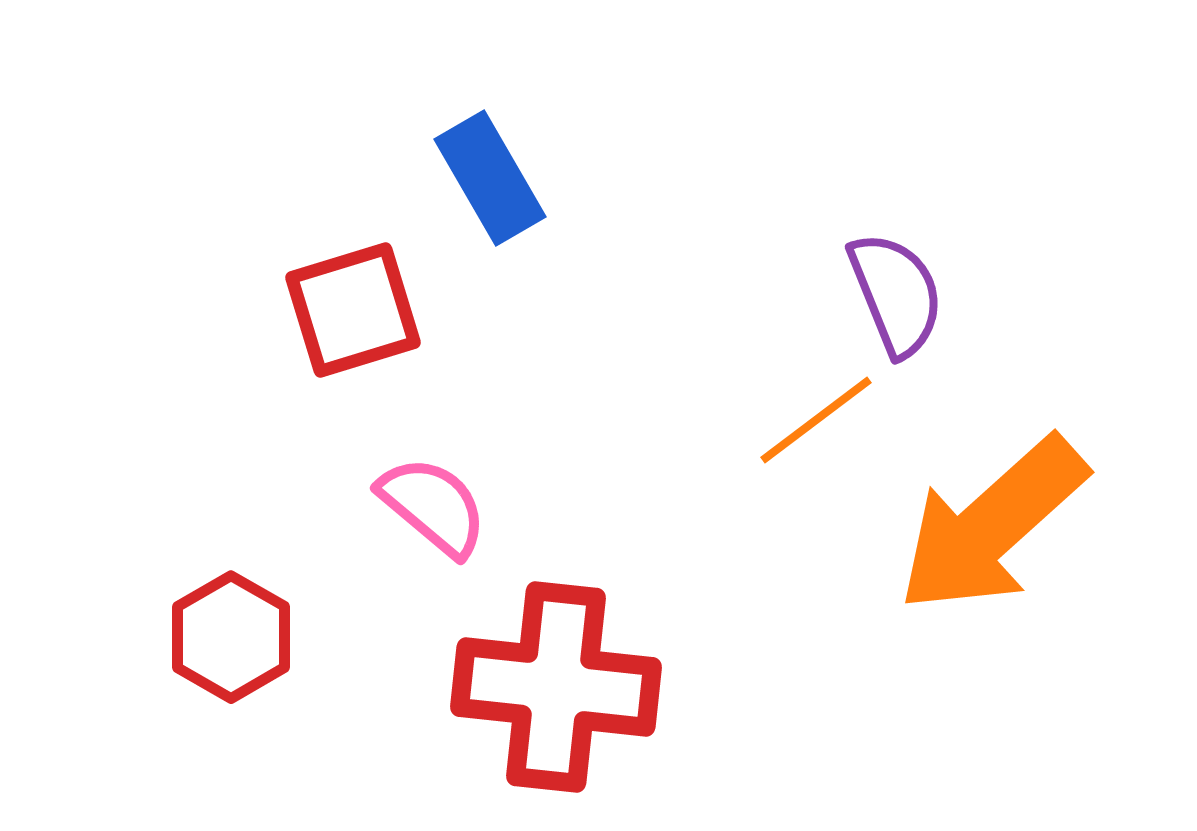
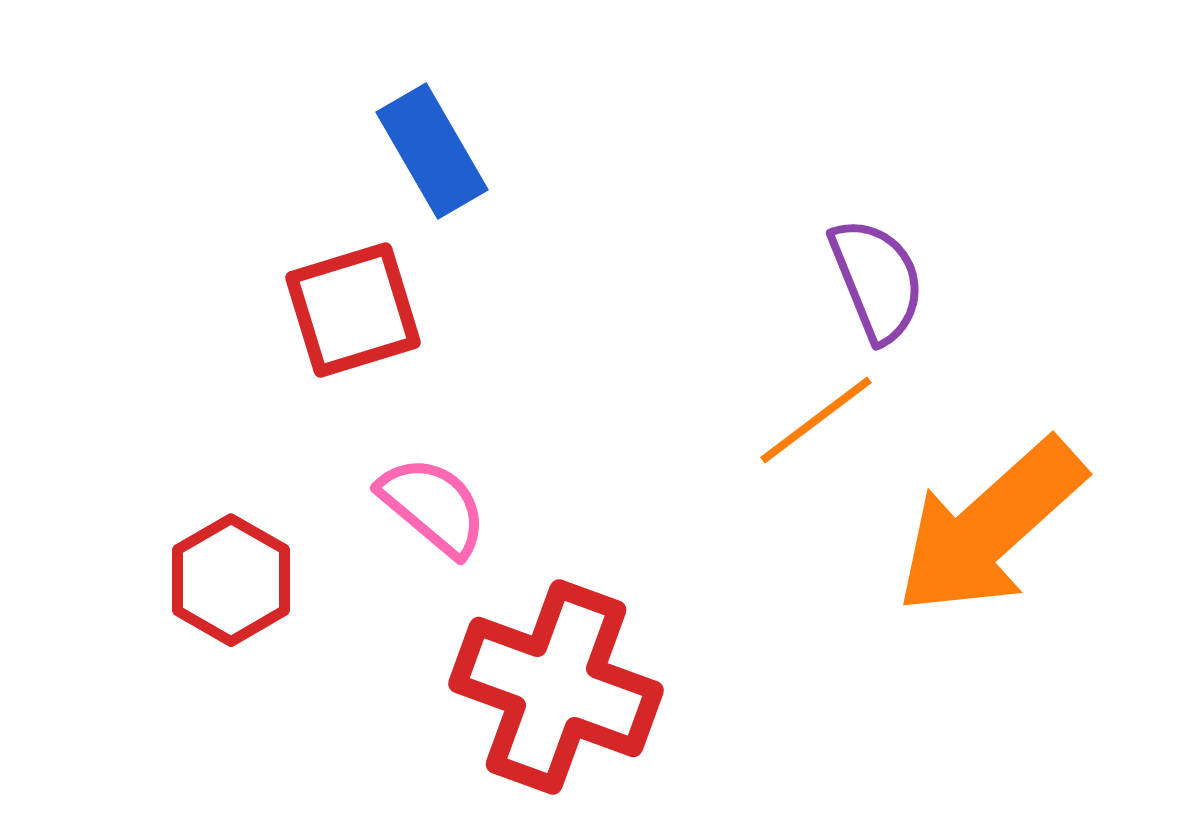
blue rectangle: moved 58 px left, 27 px up
purple semicircle: moved 19 px left, 14 px up
orange arrow: moved 2 px left, 2 px down
red hexagon: moved 57 px up
red cross: rotated 14 degrees clockwise
